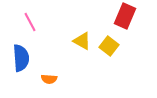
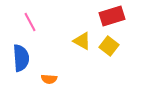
red rectangle: moved 13 px left; rotated 50 degrees clockwise
